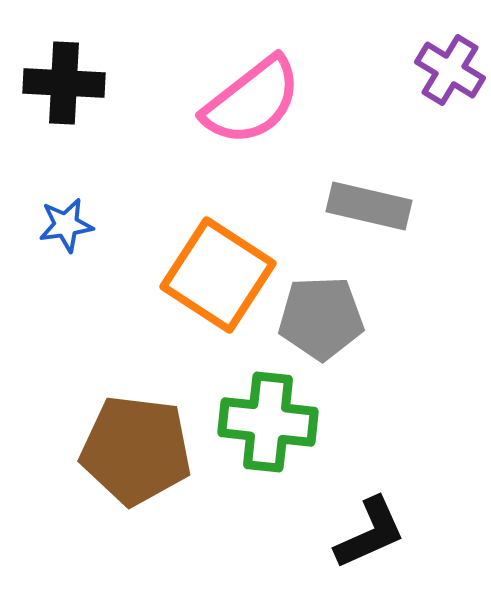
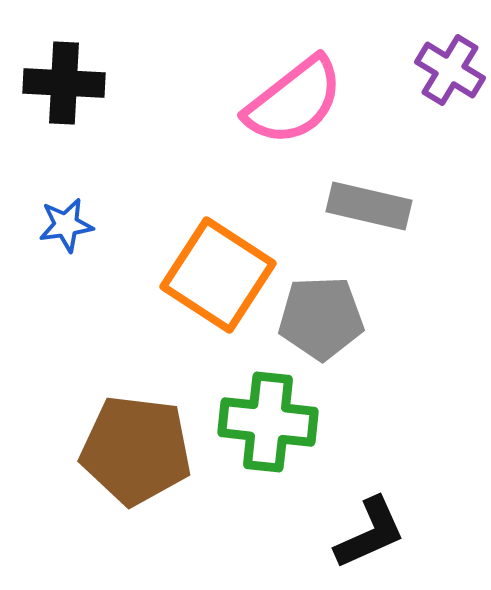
pink semicircle: moved 42 px right
